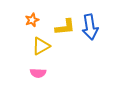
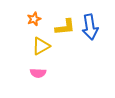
orange star: moved 2 px right, 1 px up
